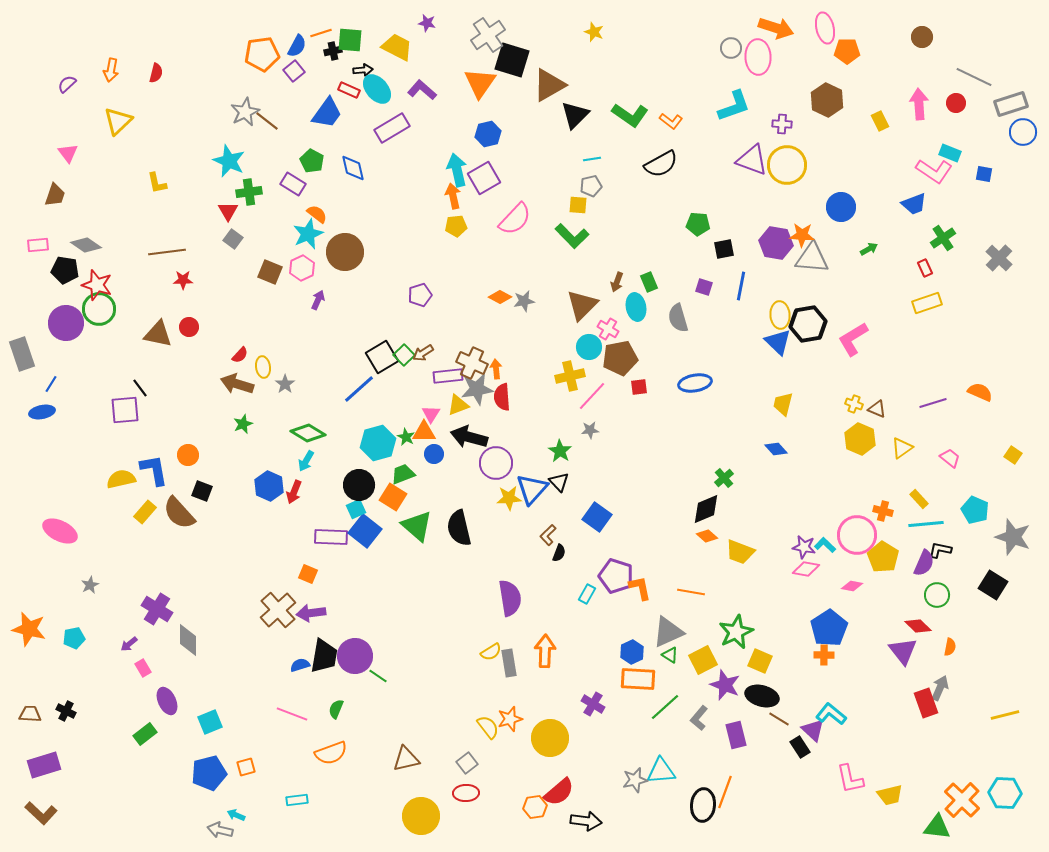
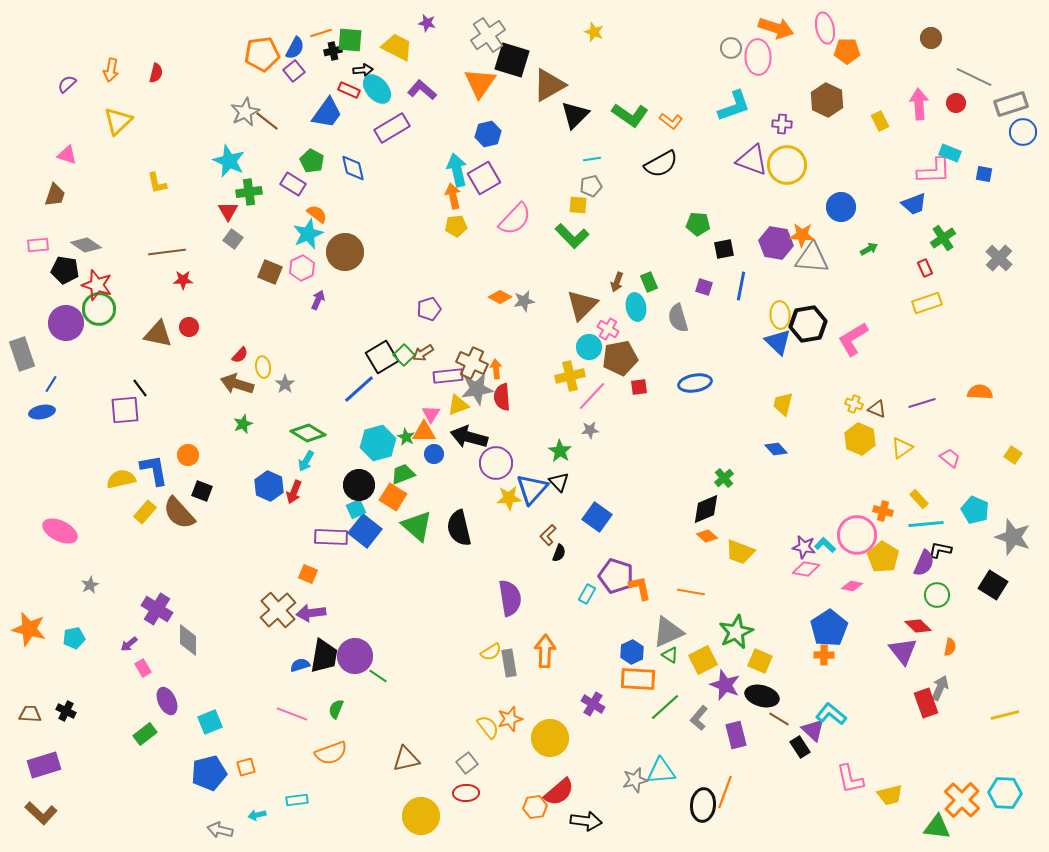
brown circle at (922, 37): moved 9 px right, 1 px down
blue semicircle at (297, 46): moved 2 px left, 2 px down
pink triangle at (68, 153): moved 1 px left, 2 px down; rotated 35 degrees counterclockwise
pink L-shape at (934, 171): rotated 36 degrees counterclockwise
purple pentagon at (420, 295): moved 9 px right, 14 px down
orange semicircle at (980, 392): rotated 20 degrees counterclockwise
purple line at (933, 403): moved 11 px left
cyan arrow at (236, 815): moved 21 px right; rotated 36 degrees counterclockwise
